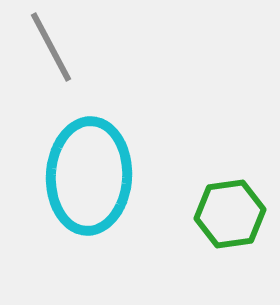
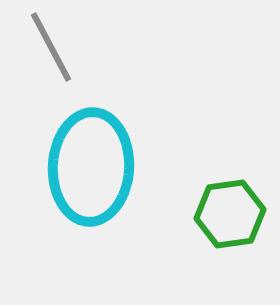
cyan ellipse: moved 2 px right, 9 px up
